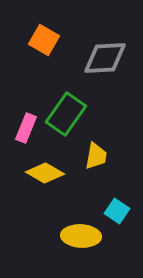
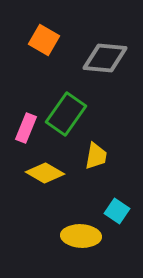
gray diamond: rotated 9 degrees clockwise
